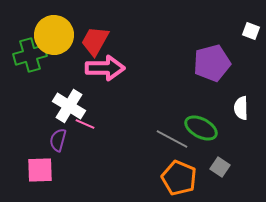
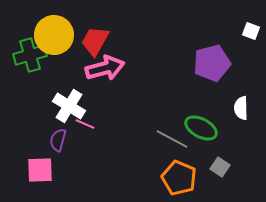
pink arrow: rotated 15 degrees counterclockwise
